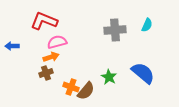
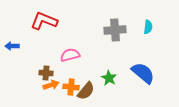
cyan semicircle: moved 1 px right, 2 px down; rotated 16 degrees counterclockwise
pink semicircle: moved 13 px right, 13 px down
orange arrow: moved 28 px down
brown cross: rotated 24 degrees clockwise
green star: moved 1 px down
orange cross: rotated 14 degrees counterclockwise
